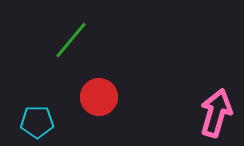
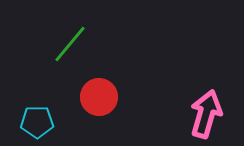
green line: moved 1 px left, 4 px down
pink arrow: moved 10 px left, 1 px down
